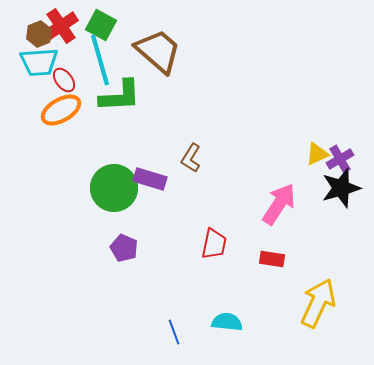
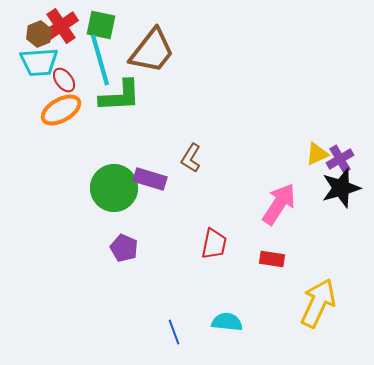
green square: rotated 16 degrees counterclockwise
brown trapezoid: moved 6 px left; rotated 87 degrees clockwise
